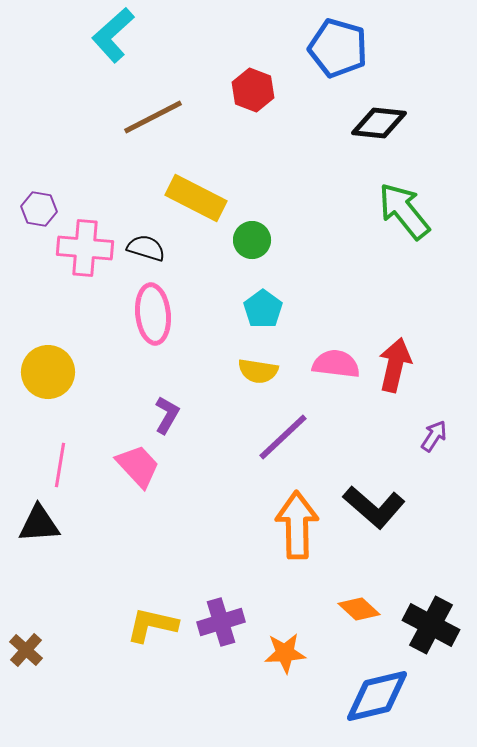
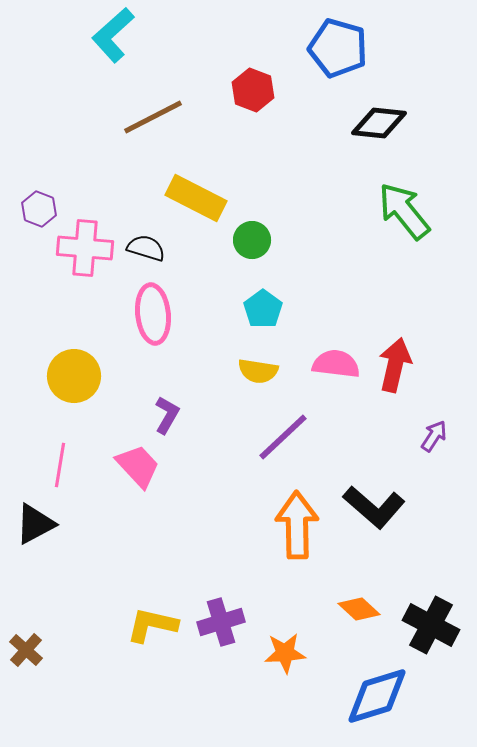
purple hexagon: rotated 12 degrees clockwise
yellow circle: moved 26 px right, 4 px down
black triangle: moved 4 px left; rotated 24 degrees counterclockwise
blue diamond: rotated 4 degrees counterclockwise
